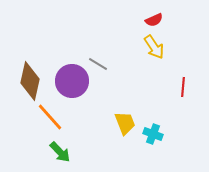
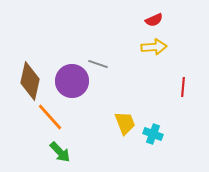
yellow arrow: rotated 60 degrees counterclockwise
gray line: rotated 12 degrees counterclockwise
